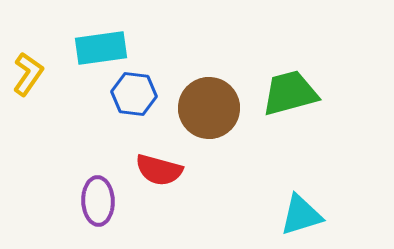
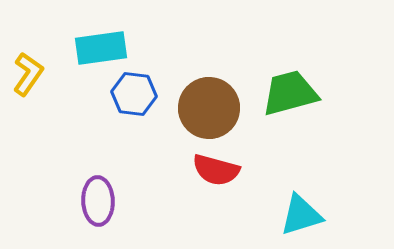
red semicircle: moved 57 px right
